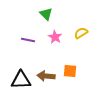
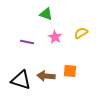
green triangle: rotated 24 degrees counterclockwise
purple line: moved 1 px left, 2 px down
black triangle: rotated 20 degrees clockwise
